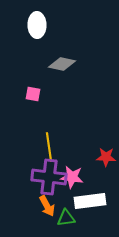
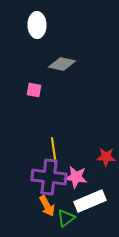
pink square: moved 1 px right, 4 px up
yellow line: moved 5 px right, 5 px down
pink star: moved 4 px right
white rectangle: rotated 16 degrees counterclockwise
green triangle: rotated 30 degrees counterclockwise
